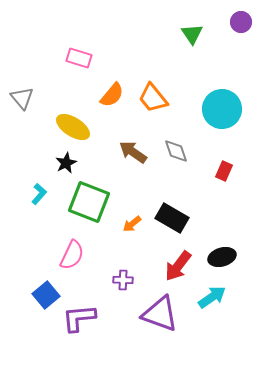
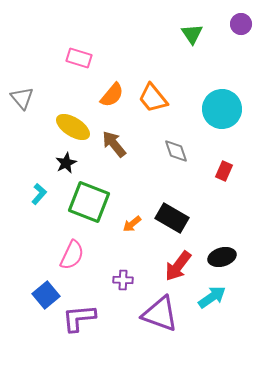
purple circle: moved 2 px down
brown arrow: moved 19 px left, 8 px up; rotated 16 degrees clockwise
